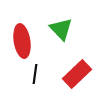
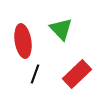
red ellipse: moved 1 px right
black line: rotated 12 degrees clockwise
